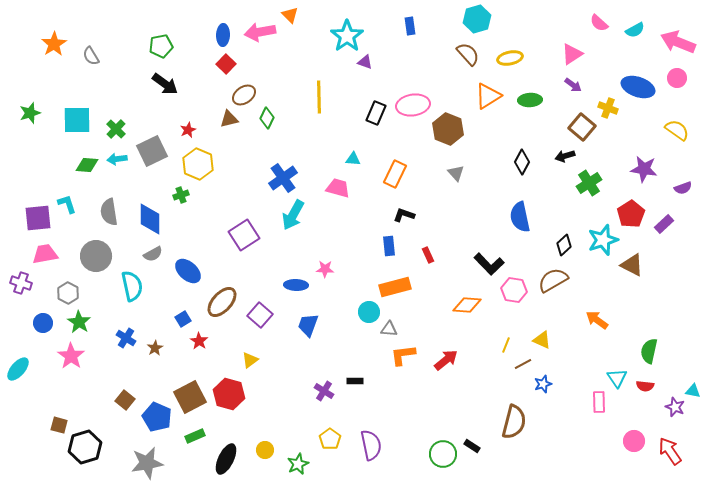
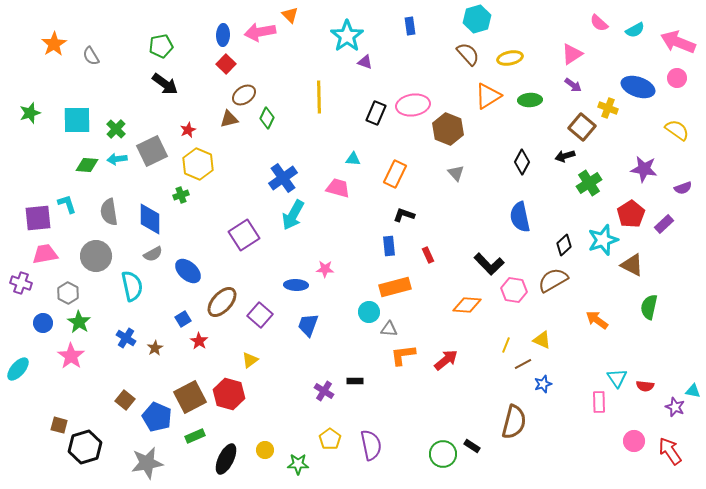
green semicircle at (649, 351): moved 44 px up
green star at (298, 464): rotated 25 degrees clockwise
